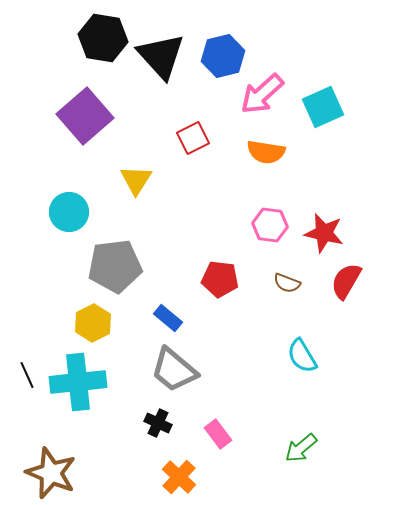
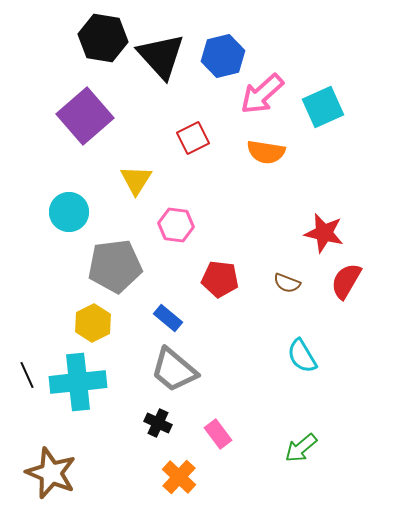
pink hexagon: moved 94 px left
